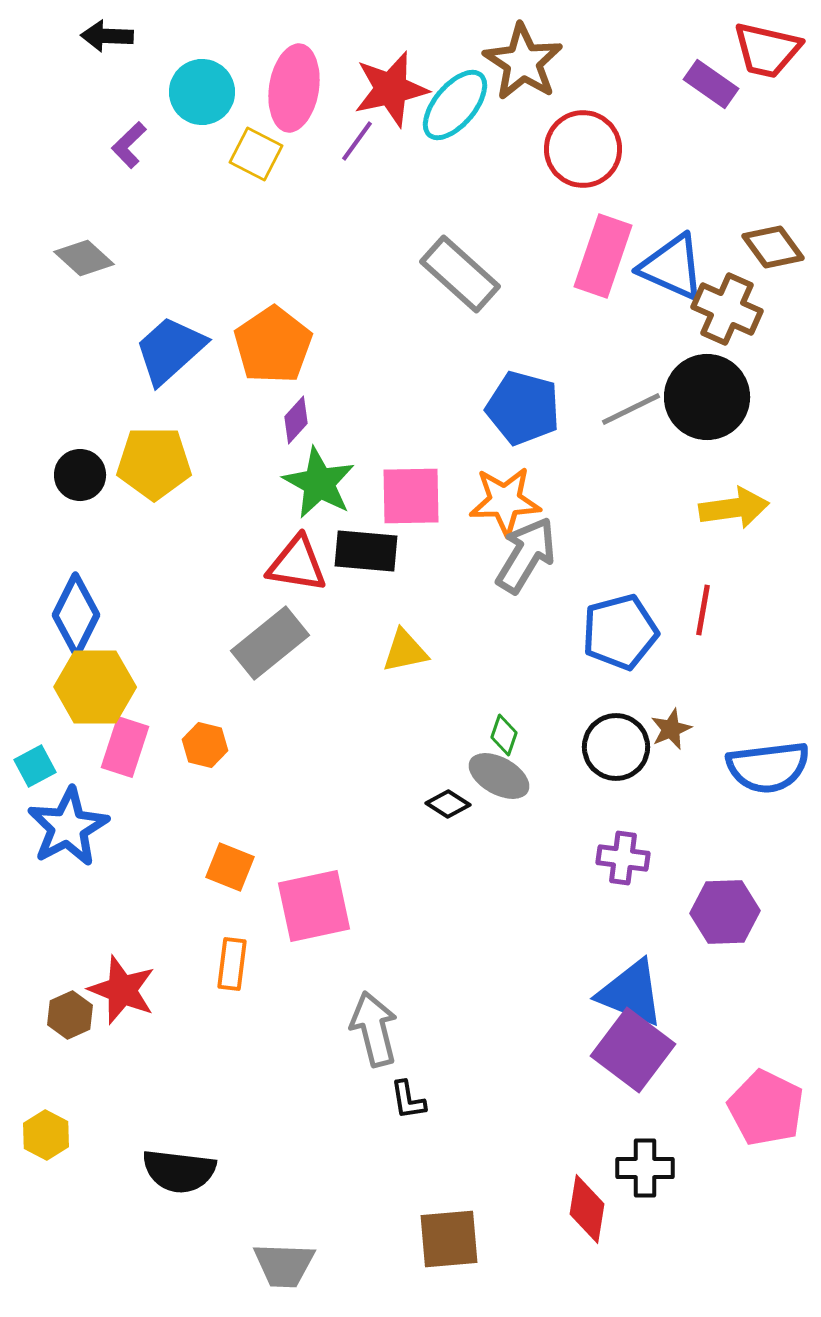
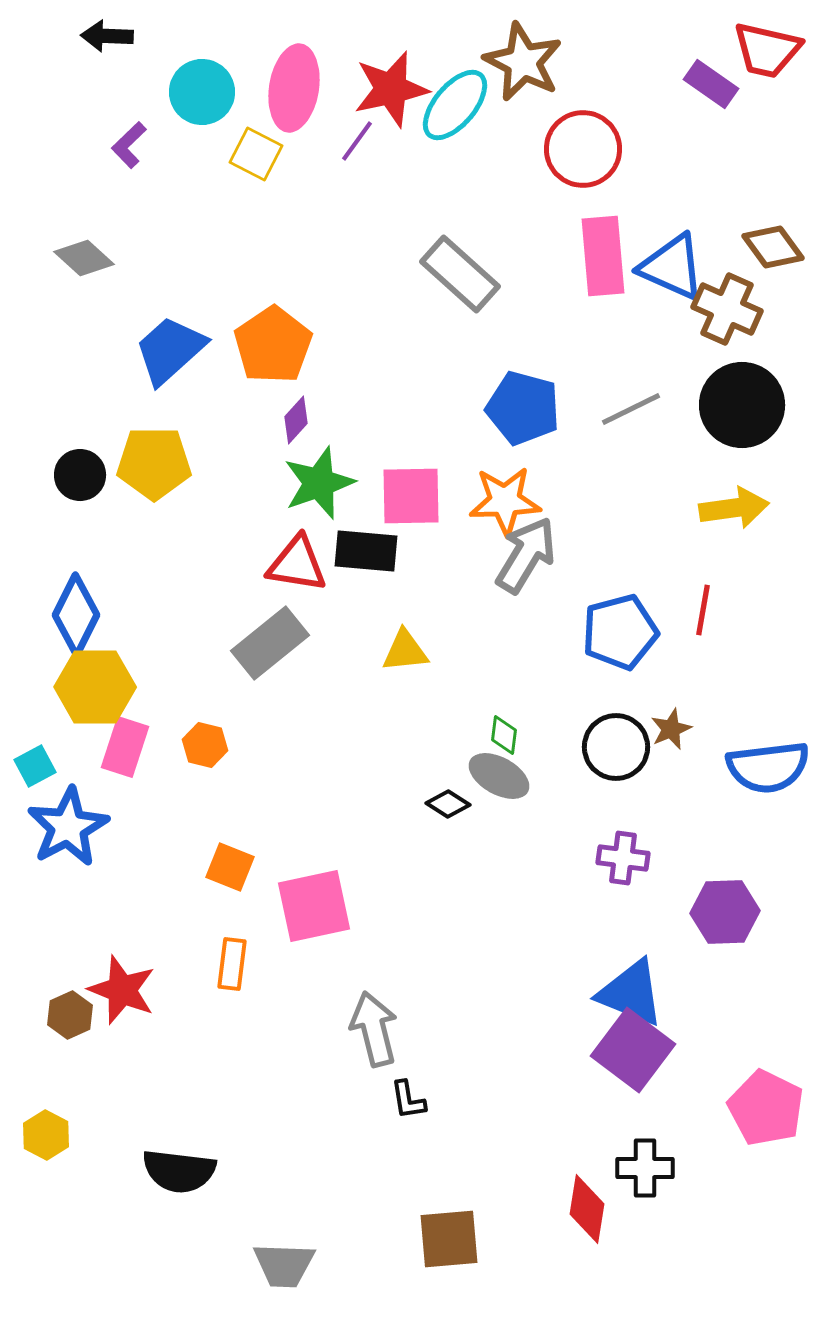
brown star at (523, 62): rotated 6 degrees counterclockwise
pink rectangle at (603, 256): rotated 24 degrees counterclockwise
black circle at (707, 397): moved 35 px right, 8 px down
green star at (319, 483): rotated 24 degrees clockwise
yellow triangle at (405, 651): rotated 6 degrees clockwise
green diamond at (504, 735): rotated 12 degrees counterclockwise
